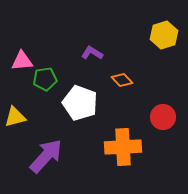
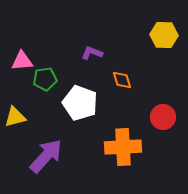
yellow hexagon: rotated 20 degrees clockwise
purple L-shape: rotated 10 degrees counterclockwise
orange diamond: rotated 25 degrees clockwise
